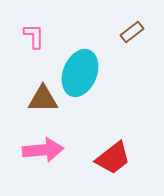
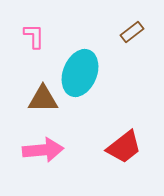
red trapezoid: moved 11 px right, 11 px up
